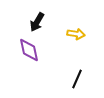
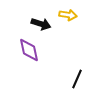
black arrow: moved 4 px right, 2 px down; rotated 102 degrees counterclockwise
yellow arrow: moved 8 px left, 19 px up
